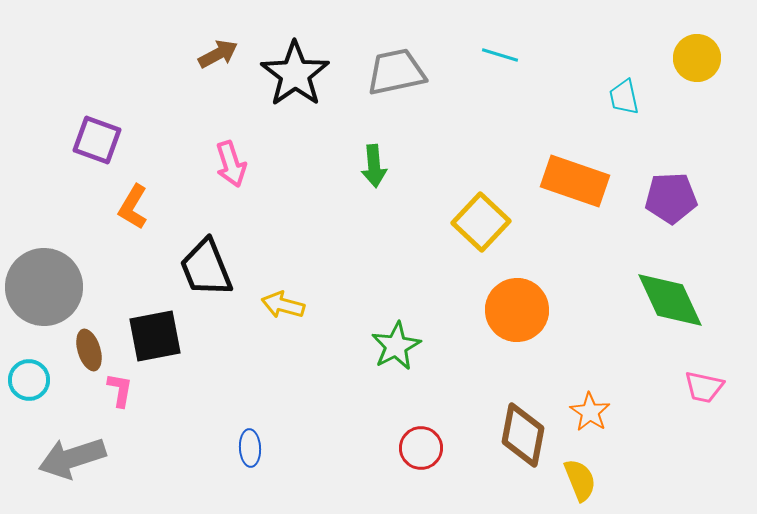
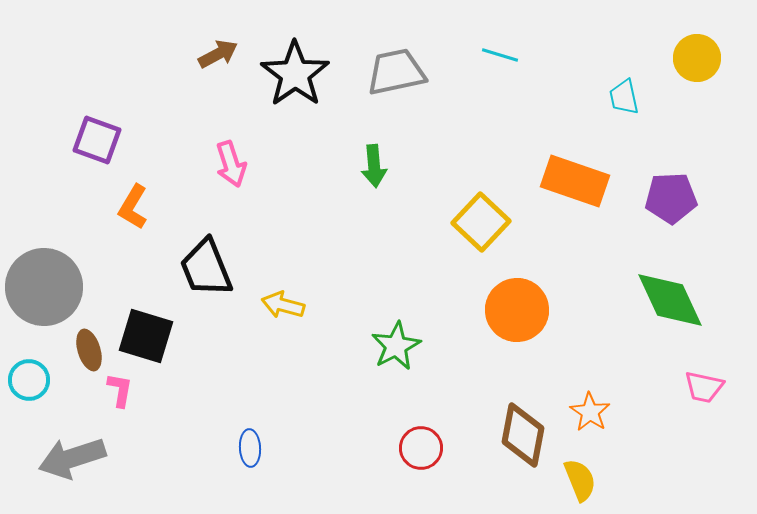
black square: moved 9 px left; rotated 28 degrees clockwise
